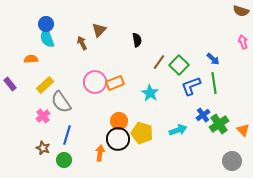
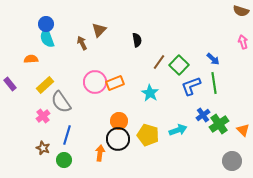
yellow pentagon: moved 6 px right, 2 px down
